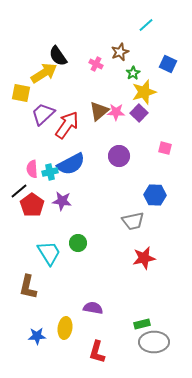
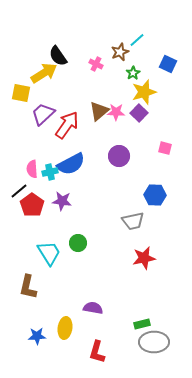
cyan line: moved 9 px left, 15 px down
